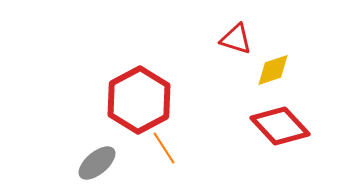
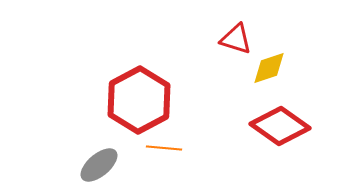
yellow diamond: moved 4 px left, 2 px up
red diamond: rotated 12 degrees counterclockwise
orange line: rotated 52 degrees counterclockwise
gray ellipse: moved 2 px right, 2 px down
